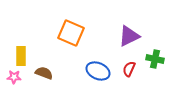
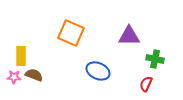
purple triangle: rotated 25 degrees clockwise
red semicircle: moved 17 px right, 15 px down
brown semicircle: moved 10 px left, 2 px down
